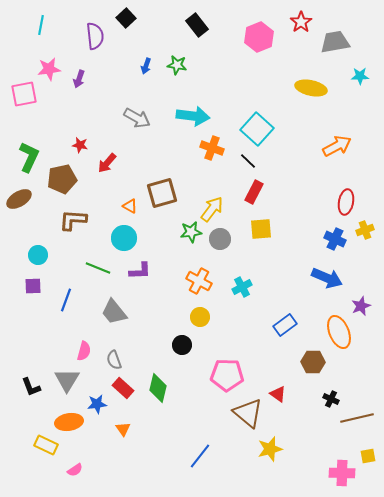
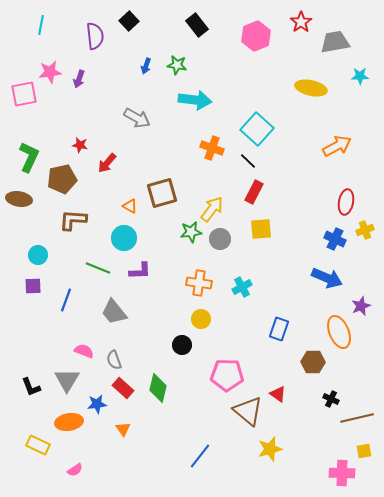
black square at (126, 18): moved 3 px right, 3 px down
pink hexagon at (259, 37): moved 3 px left, 1 px up
pink star at (49, 69): moved 1 px right, 3 px down
cyan arrow at (193, 116): moved 2 px right, 16 px up
brown ellipse at (19, 199): rotated 40 degrees clockwise
orange cross at (199, 281): moved 2 px down; rotated 20 degrees counterclockwise
yellow circle at (200, 317): moved 1 px right, 2 px down
blue rectangle at (285, 325): moved 6 px left, 4 px down; rotated 35 degrees counterclockwise
pink semicircle at (84, 351): rotated 84 degrees counterclockwise
brown triangle at (248, 413): moved 2 px up
yellow rectangle at (46, 445): moved 8 px left
yellow square at (368, 456): moved 4 px left, 5 px up
